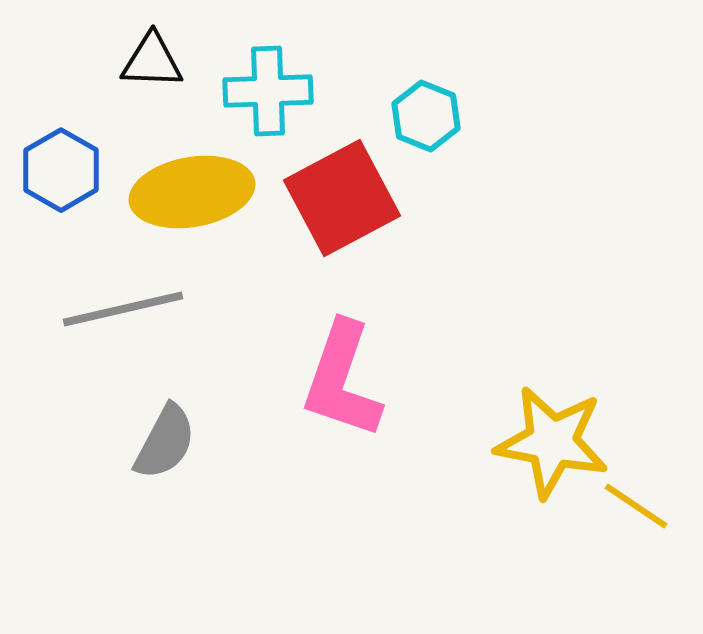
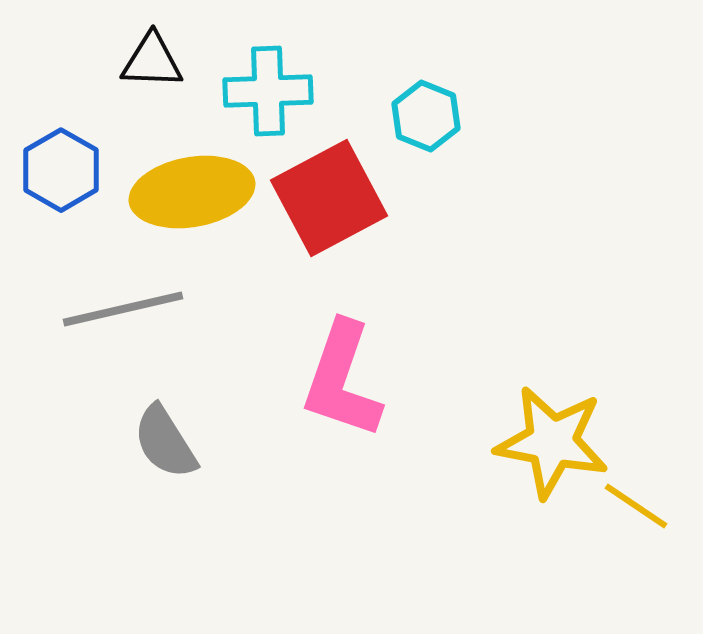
red square: moved 13 px left
gray semicircle: rotated 120 degrees clockwise
